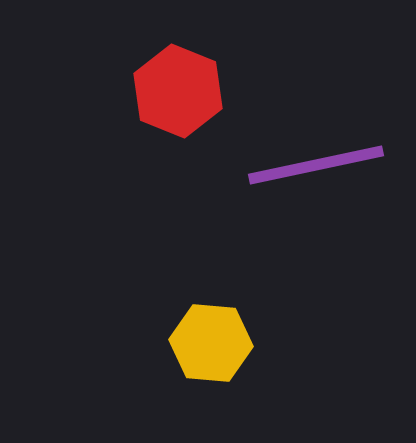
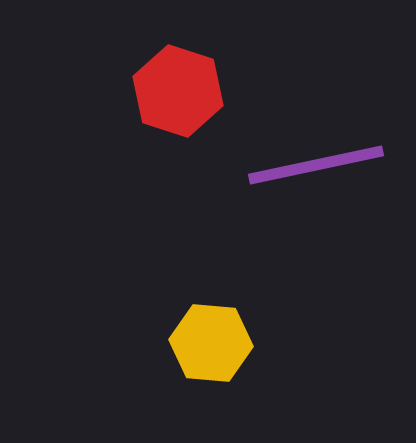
red hexagon: rotated 4 degrees counterclockwise
